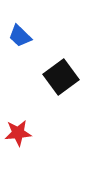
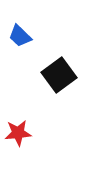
black square: moved 2 px left, 2 px up
